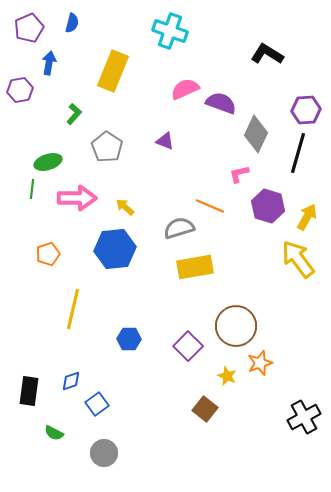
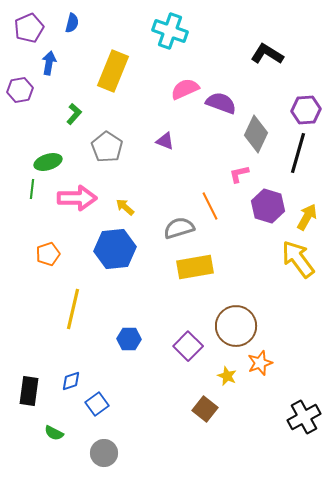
orange line at (210, 206): rotated 40 degrees clockwise
